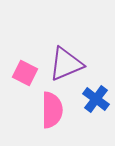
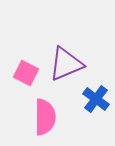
pink square: moved 1 px right
pink semicircle: moved 7 px left, 7 px down
